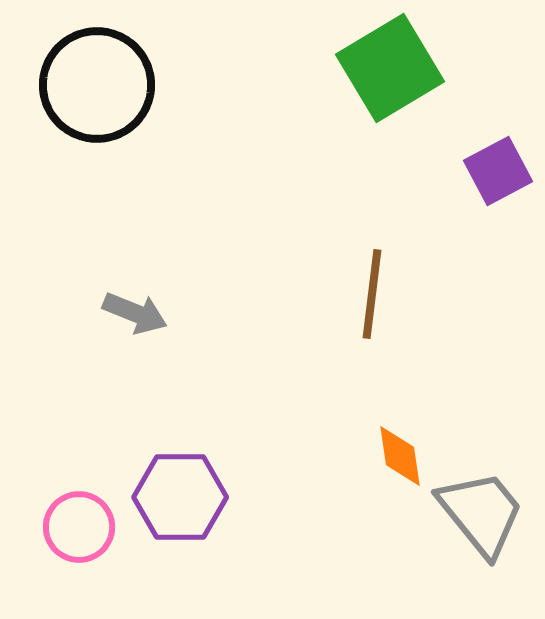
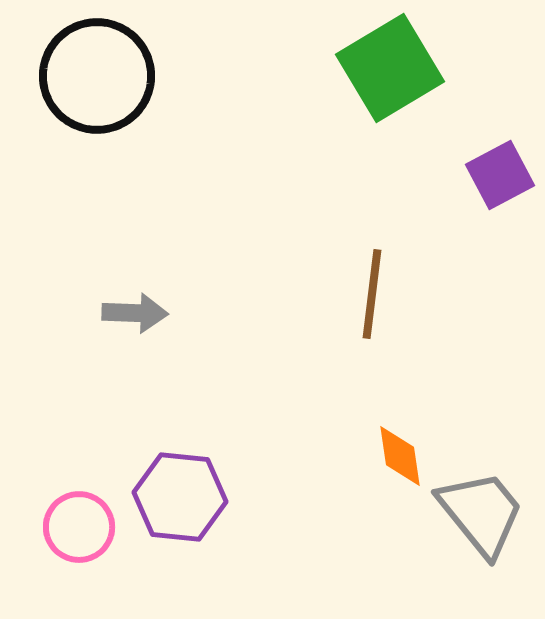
black circle: moved 9 px up
purple square: moved 2 px right, 4 px down
gray arrow: rotated 20 degrees counterclockwise
purple hexagon: rotated 6 degrees clockwise
